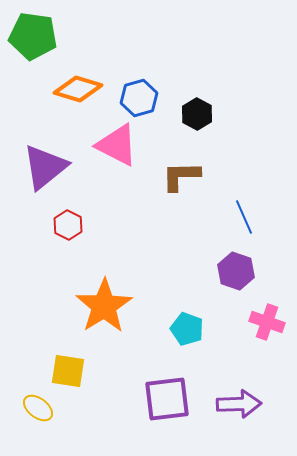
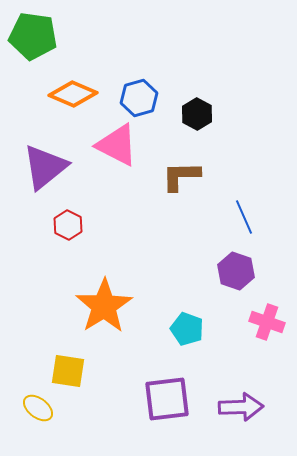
orange diamond: moved 5 px left, 5 px down; rotated 6 degrees clockwise
purple arrow: moved 2 px right, 3 px down
